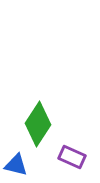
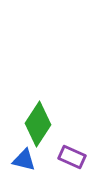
blue triangle: moved 8 px right, 5 px up
